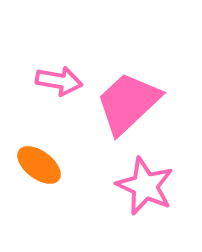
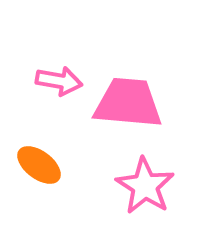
pink trapezoid: rotated 48 degrees clockwise
pink star: rotated 8 degrees clockwise
